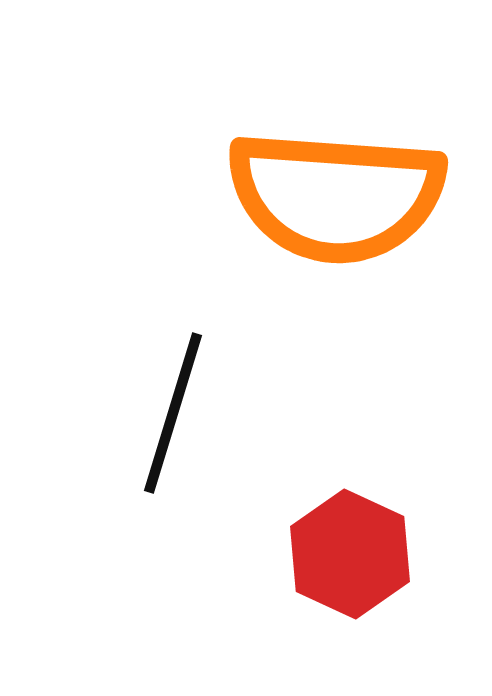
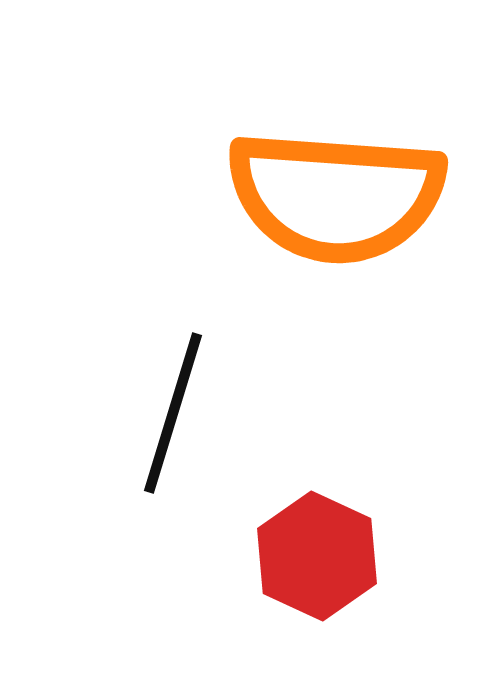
red hexagon: moved 33 px left, 2 px down
